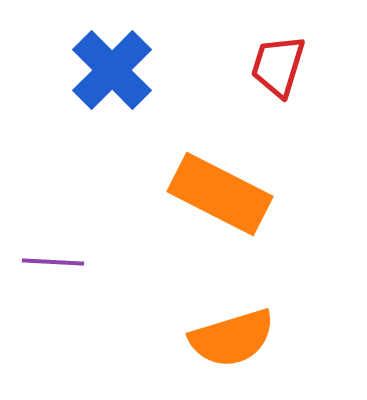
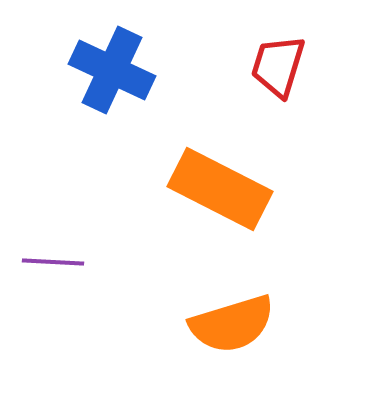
blue cross: rotated 20 degrees counterclockwise
orange rectangle: moved 5 px up
orange semicircle: moved 14 px up
